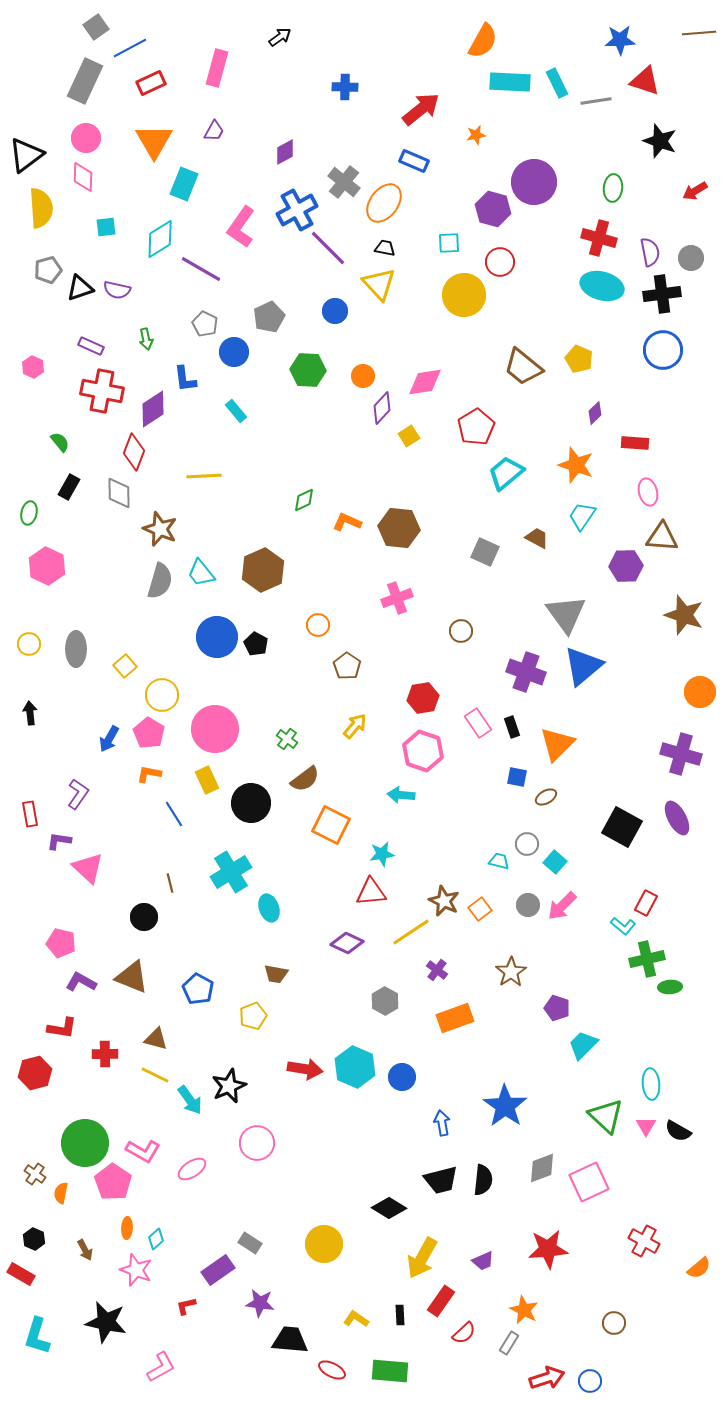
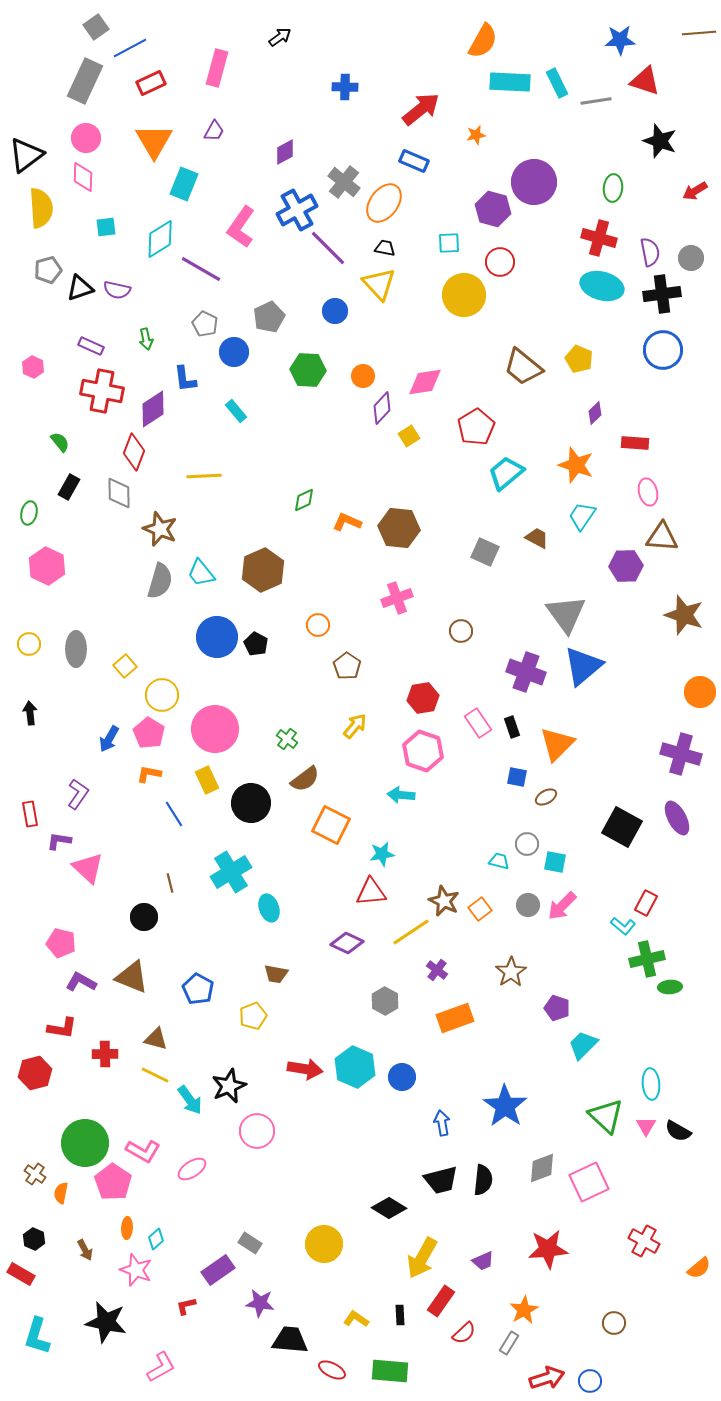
cyan square at (555, 862): rotated 30 degrees counterclockwise
pink circle at (257, 1143): moved 12 px up
orange star at (524, 1310): rotated 16 degrees clockwise
